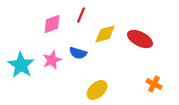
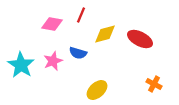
pink diamond: rotated 30 degrees clockwise
pink star: moved 1 px right, 1 px down
